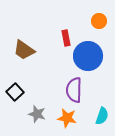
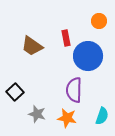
brown trapezoid: moved 8 px right, 4 px up
